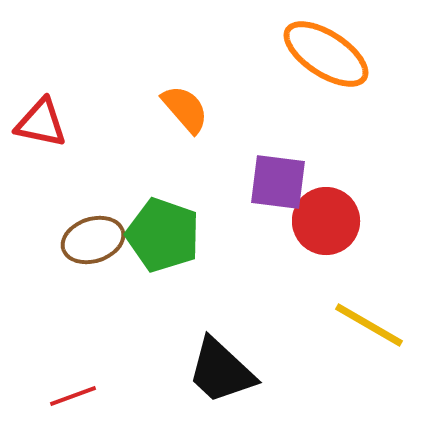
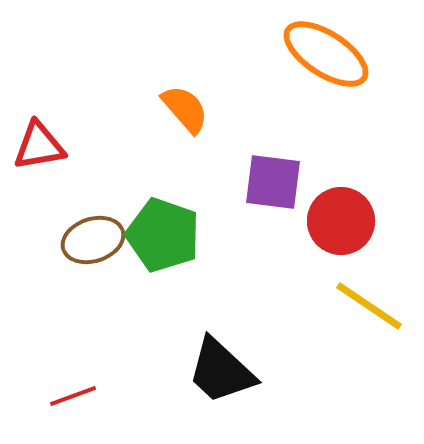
red triangle: moved 2 px left, 23 px down; rotated 22 degrees counterclockwise
purple square: moved 5 px left
red circle: moved 15 px right
yellow line: moved 19 px up; rotated 4 degrees clockwise
